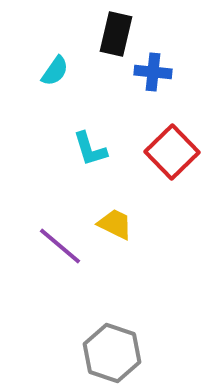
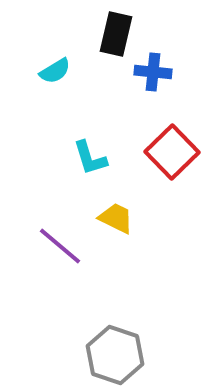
cyan semicircle: rotated 24 degrees clockwise
cyan L-shape: moved 9 px down
yellow trapezoid: moved 1 px right, 6 px up
gray hexagon: moved 3 px right, 2 px down
